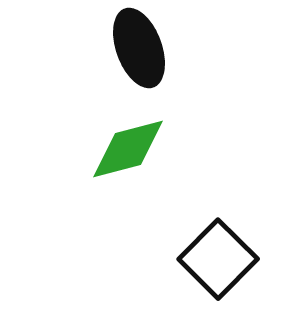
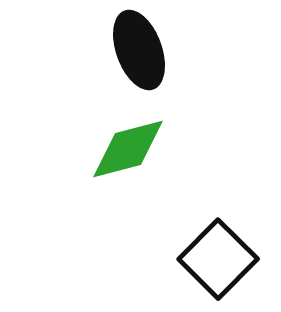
black ellipse: moved 2 px down
